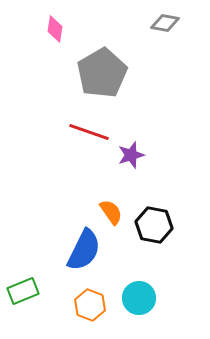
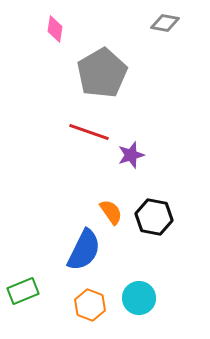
black hexagon: moved 8 px up
